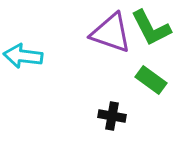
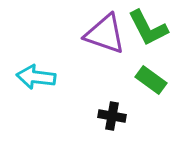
green L-shape: moved 3 px left
purple triangle: moved 6 px left, 1 px down
cyan arrow: moved 13 px right, 21 px down
